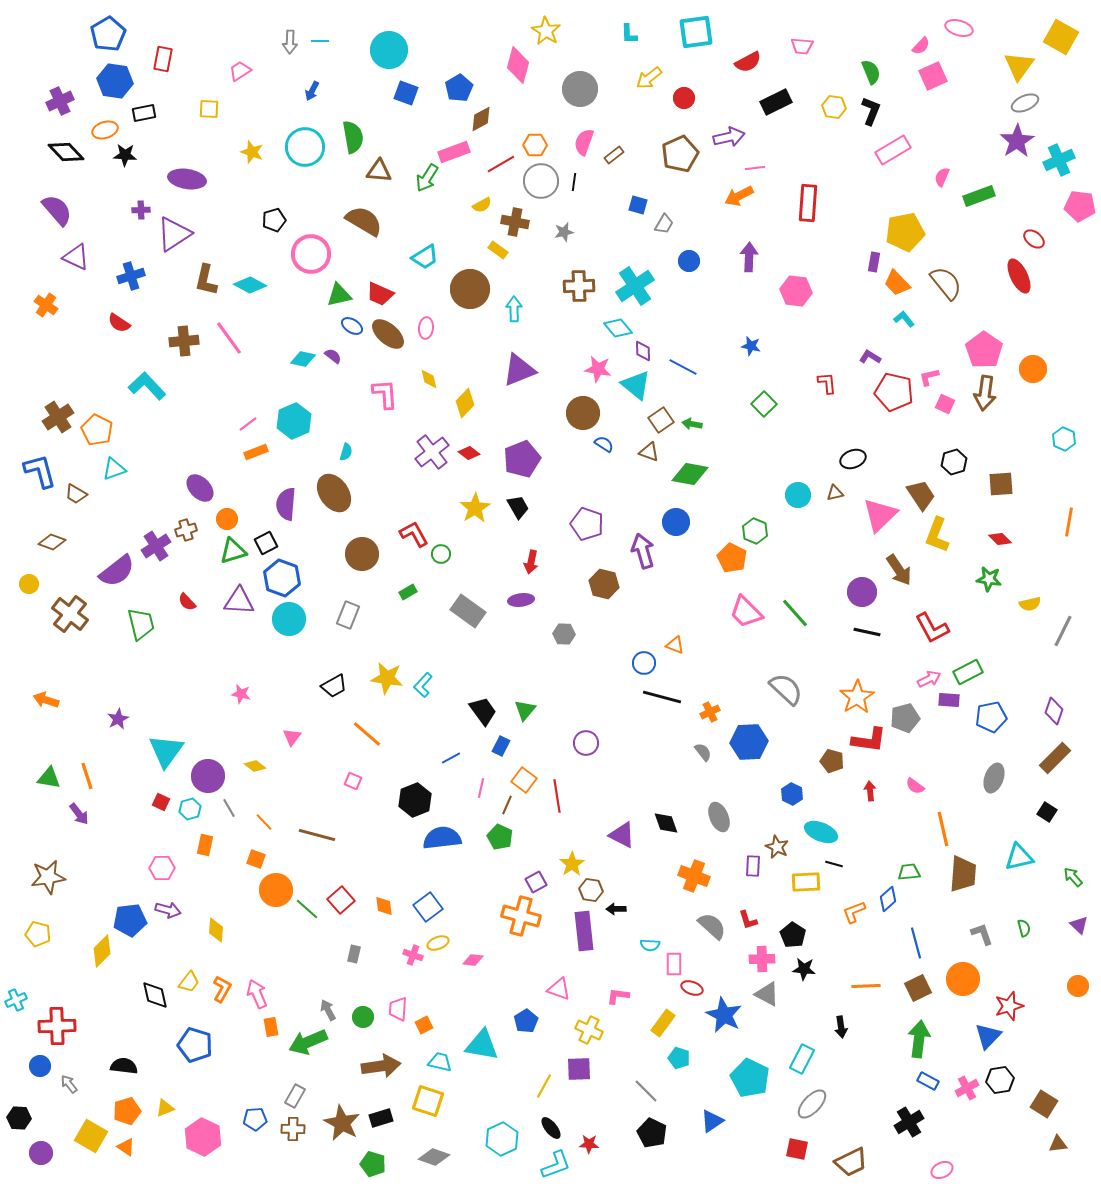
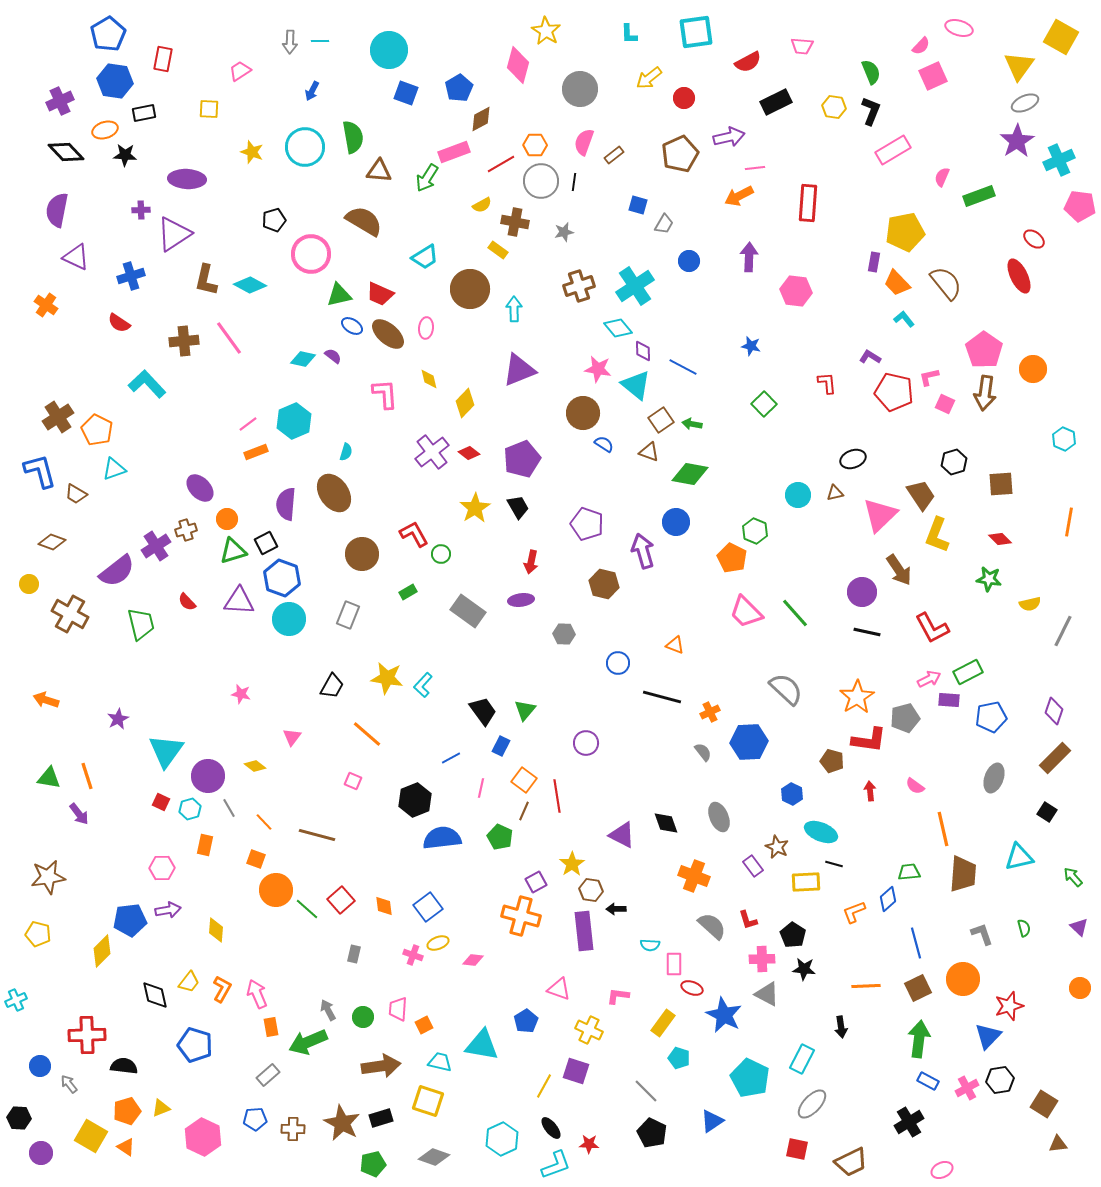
purple ellipse at (187, 179): rotated 6 degrees counterclockwise
purple semicircle at (57, 210): rotated 128 degrees counterclockwise
brown cross at (579, 286): rotated 16 degrees counterclockwise
cyan L-shape at (147, 386): moved 2 px up
brown cross at (70, 614): rotated 9 degrees counterclockwise
blue circle at (644, 663): moved 26 px left
black trapezoid at (334, 686): moved 2 px left; rotated 32 degrees counterclockwise
brown line at (507, 805): moved 17 px right, 6 px down
purple rectangle at (753, 866): rotated 40 degrees counterclockwise
purple arrow at (168, 910): rotated 25 degrees counterclockwise
purple triangle at (1079, 925): moved 2 px down
orange circle at (1078, 986): moved 2 px right, 2 px down
red cross at (57, 1026): moved 30 px right, 9 px down
purple square at (579, 1069): moved 3 px left, 2 px down; rotated 20 degrees clockwise
gray rectangle at (295, 1096): moved 27 px left, 21 px up; rotated 20 degrees clockwise
yellow triangle at (165, 1108): moved 4 px left
green pentagon at (373, 1164): rotated 30 degrees counterclockwise
